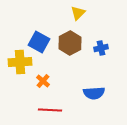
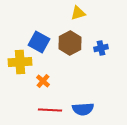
yellow triangle: rotated 28 degrees clockwise
blue semicircle: moved 11 px left, 16 px down
